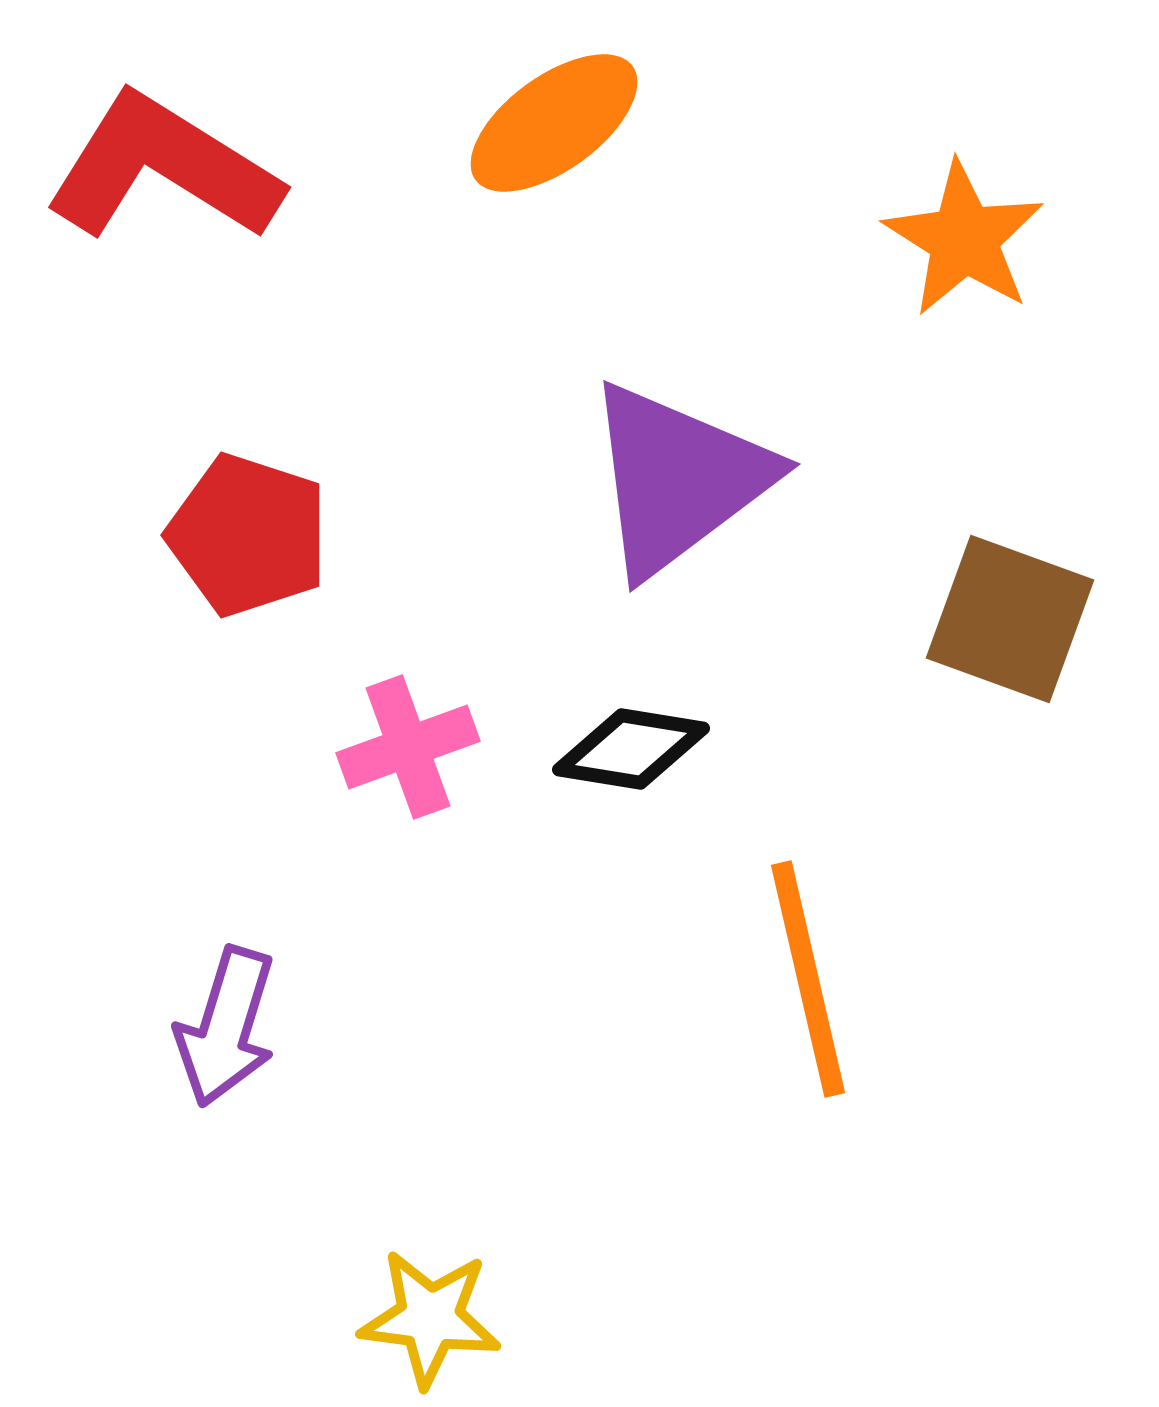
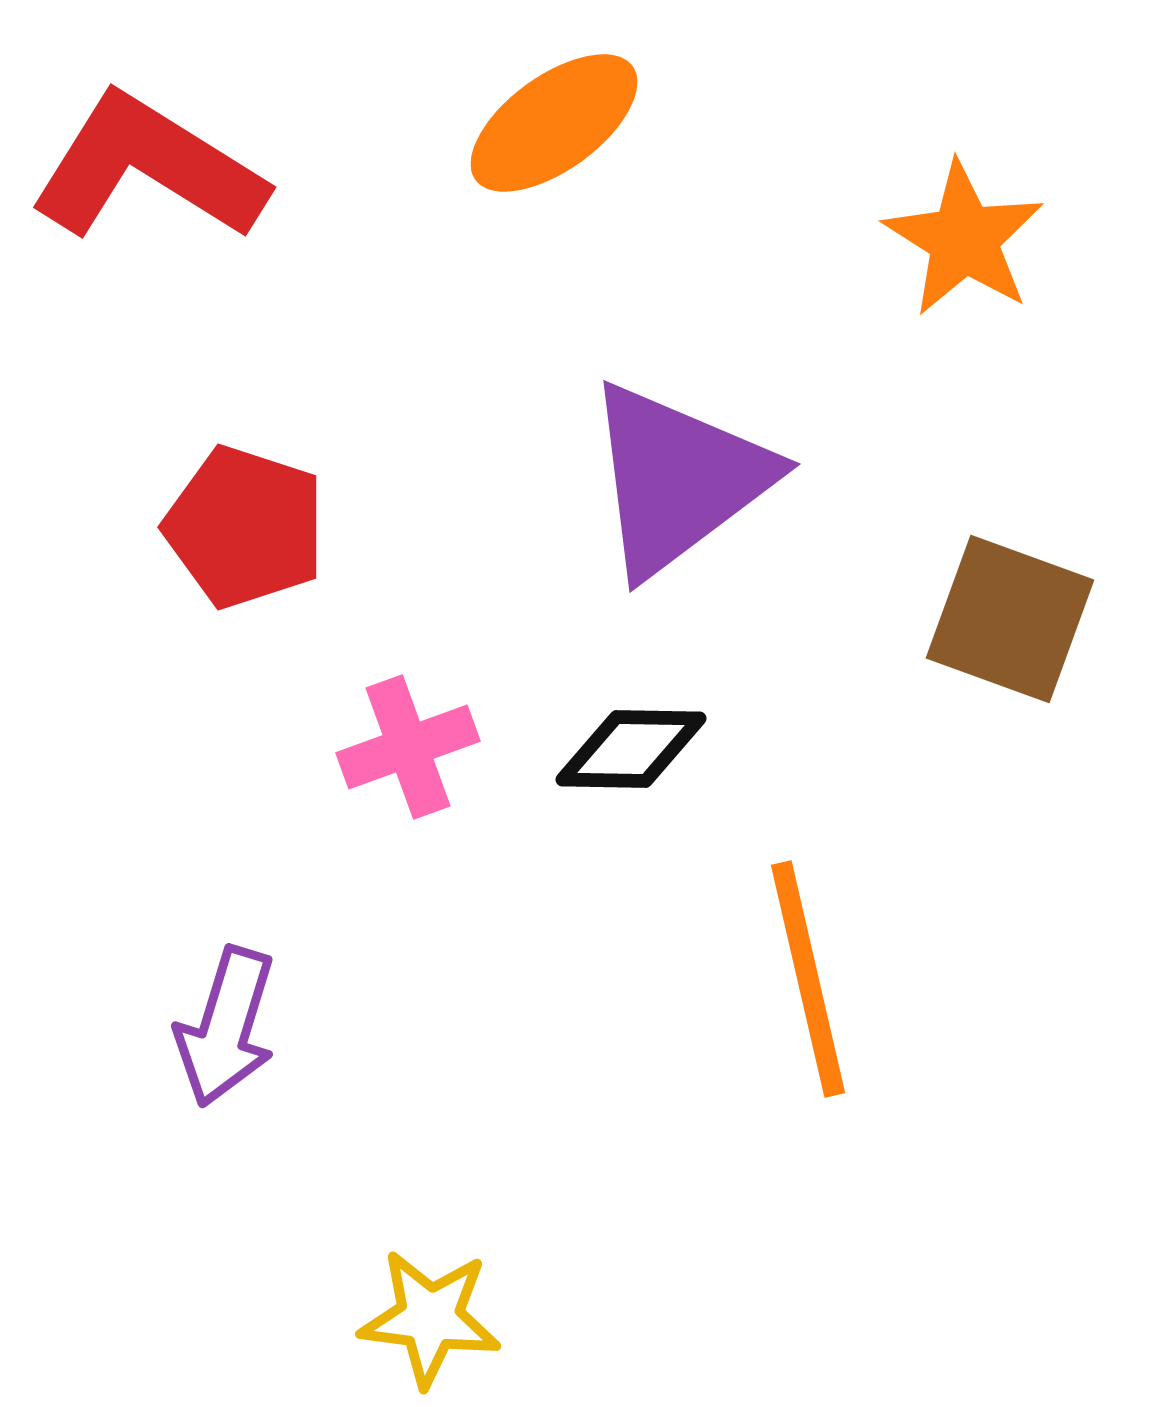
red L-shape: moved 15 px left
red pentagon: moved 3 px left, 8 px up
black diamond: rotated 8 degrees counterclockwise
